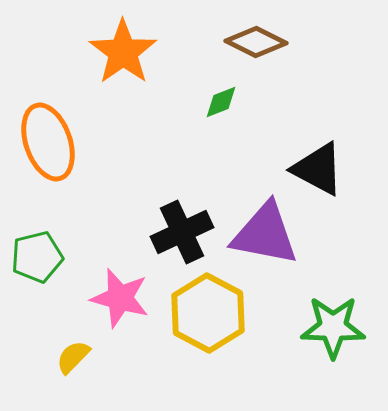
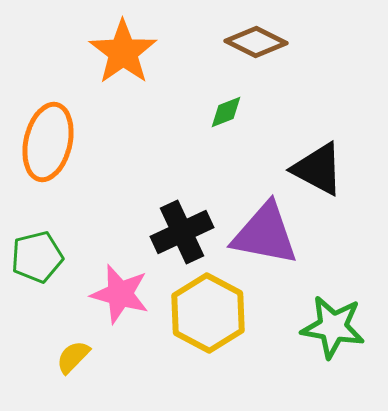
green diamond: moved 5 px right, 10 px down
orange ellipse: rotated 32 degrees clockwise
pink star: moved 4 px up
green star: rotated 8 degrees clockwise
